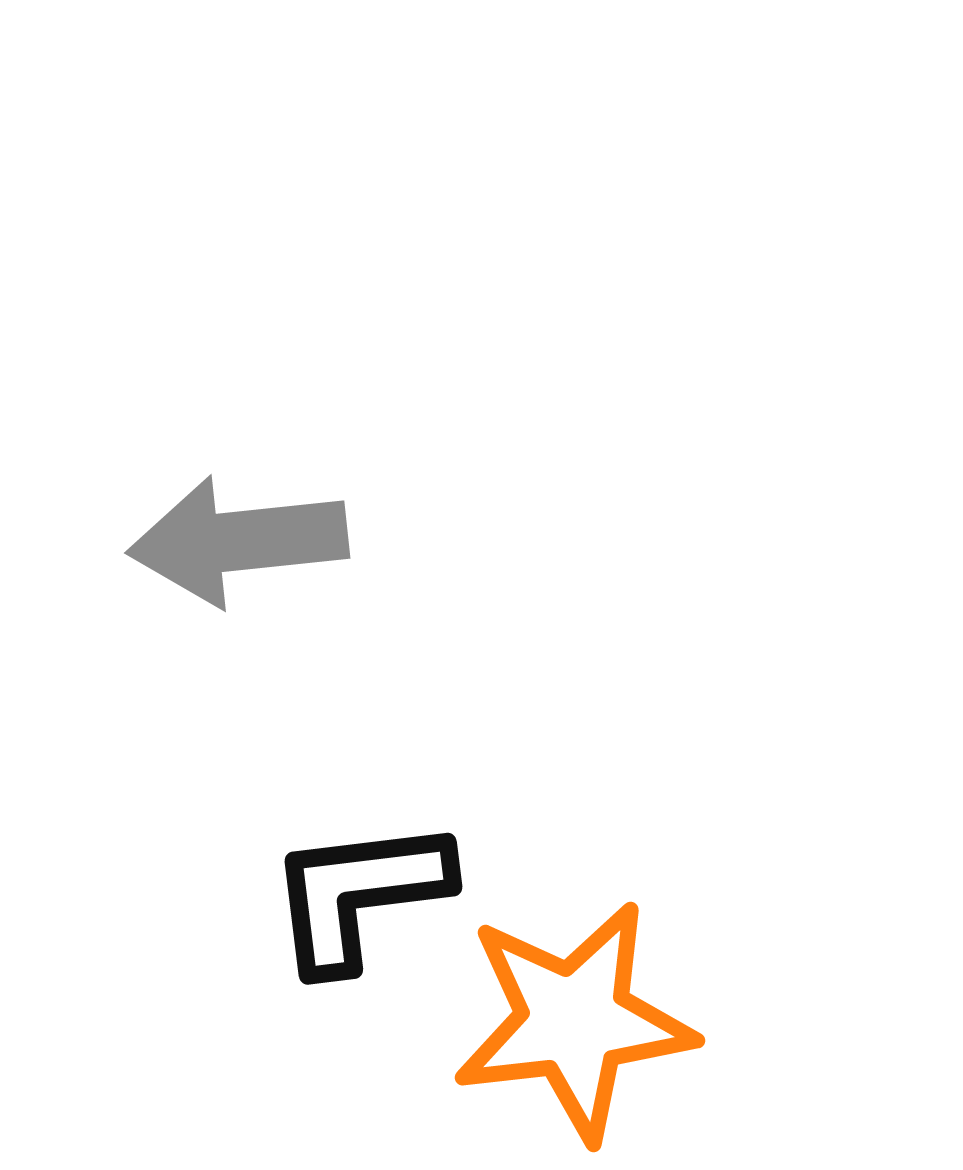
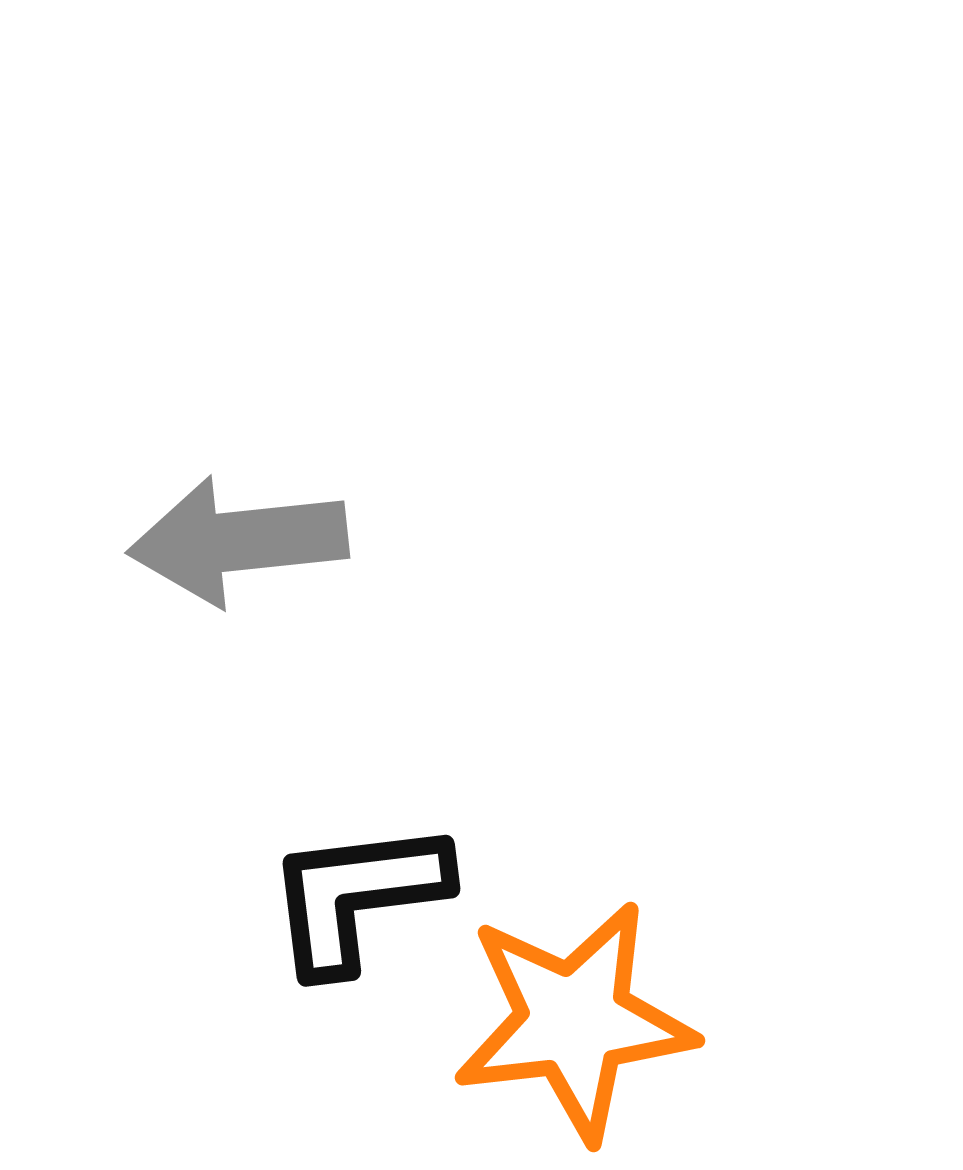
black L-shape: moved 2 px left, 2 px down
